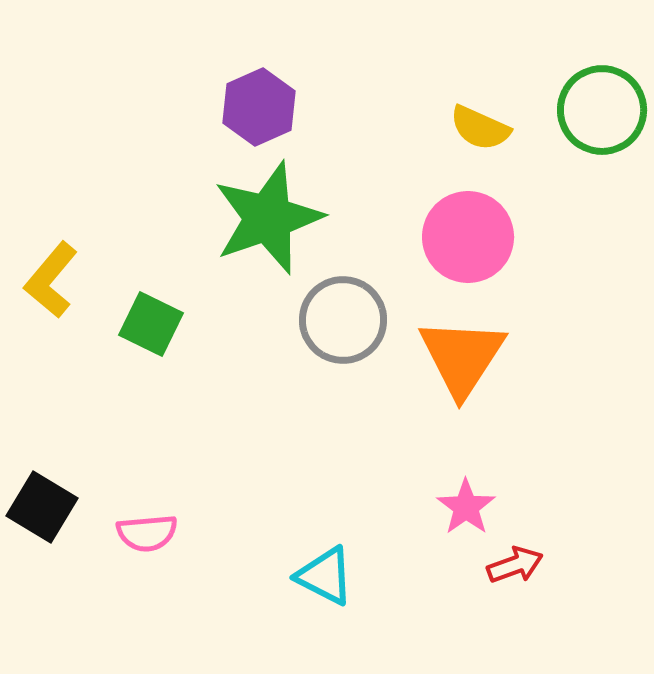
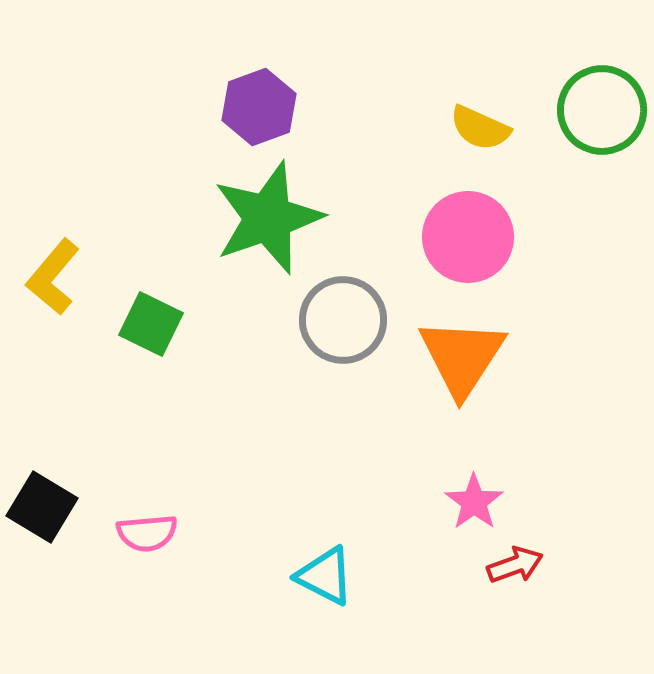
purple hexagon: rotated 4 degrees clockwise
yellow L-shape: moved 2 px right, 3 px up
pink star: moved 8 px right, 5 px up
